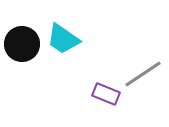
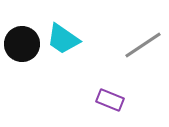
gray line: moved 29 px up
purple rectangle: moved 4 px right, 6 px down
